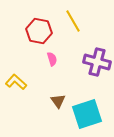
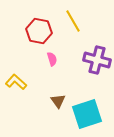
purple cross: moved 2 px up
